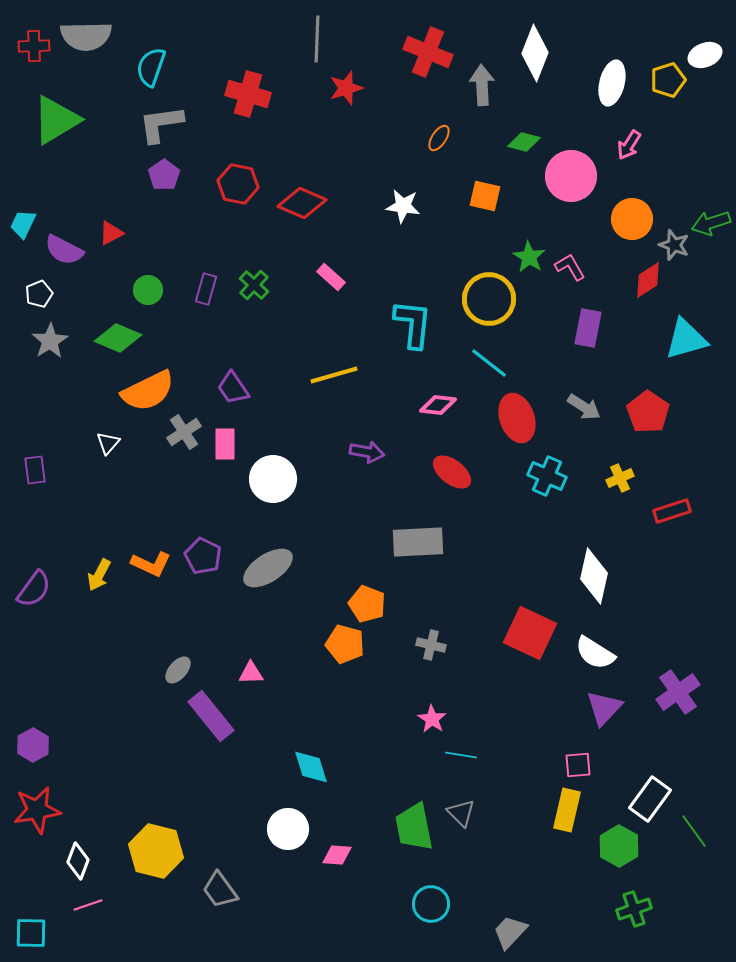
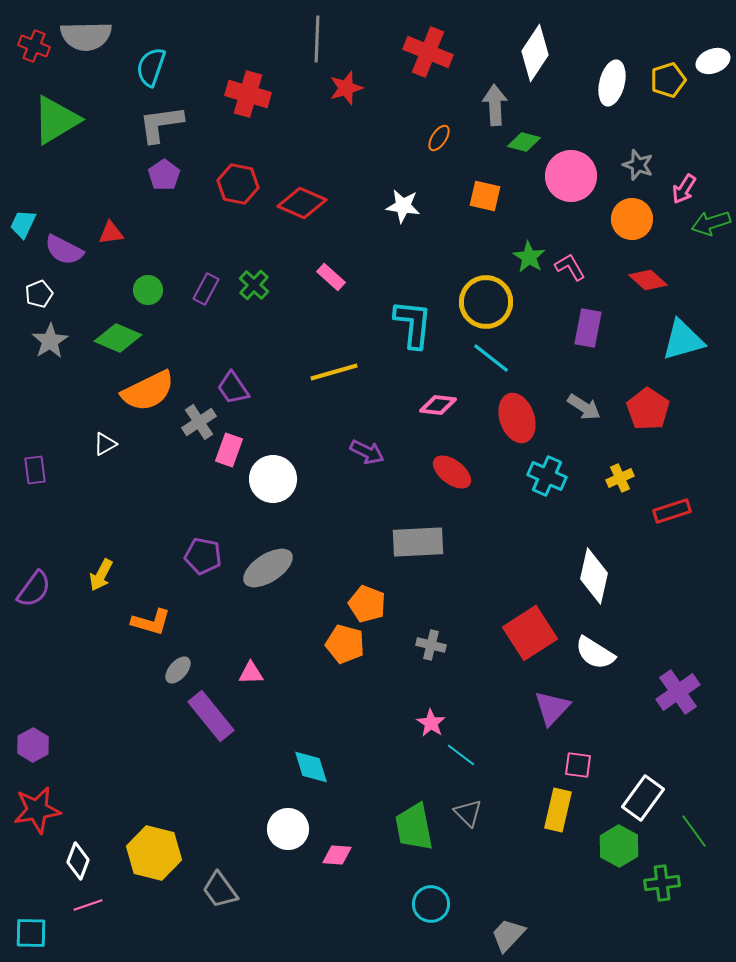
red cross at (34, 46): rotated 24 degrees clockwise
white diamond at (535, 53): rotated 12 degrees clockwise
white ellipse at (705, 55): moved 8 px right, 6 px down
gray arrow at (482, 85): moved 13 px right, 20 px down
pink arrow at (629, 145): moved 55 px right, 44 px down
red triangle at (111, 233): rotated 20 degrees clockwise
gray star at (674, 245): moved 36 px left, 80 px up
red diamond at (648, 280): rotated 75 degrees clockwise
purple rectangle at (206, 289): rotated 12 degrees clockwise
yellow circle at (489, 299): moved 3 px left, 3 px down
cyan triangle at (686, 339): moved 3 px left, 1 px down
cyan line at (489, 363): moved 2 px right, 5 px up
yellow line at (334, 375): moved 3 px up
red pentagon at (648, 412): moved 3 px up
gray cross at (184, 432): moved 15 px right, 10 px up
white triangle at (108, 443): moved 3 px left, 1 px down; rotated 20 degrees clockwise
pink rectangle at (225, 444): moved 4 px right, 6 px down; rotated 20 degrees clockwise
purple arrow at (367, 452): rotated 16 degrees clockwise
purple pentagon at (203, 556): rotated 15 degrees counterclockwise
orange L-shape at (151, 564): moved 58 px down; rotated 9 degrees counterclockwise
yellow arrow at (99, 575): moved 2 px right
red square at (530, 633): rotated 32 degrees clockwise
purple triangle at (604, 708): moved 52 px left
pink star at (432, 719): moved 1 px left, 4 px down
cyan line at (461, 755): rotated 28 degrees clockwise
pink square at (578, 765): rotated 12 degrees clockwise
white rectangle at (650, 799): moved 7 px left, 1 px up
yellow rectangle at (567, 810): moved 9 px left
gray triangle at (461, 813): moved 7 px right
yellow hexagon at (156, 851): moved 2 px left, 2 px down
green cross at (634, 909): moved 28 px right, 26 px up; rotated 12 degrees clockwise
gray trapezoid at (510, 932): moved 2 px left, 3 px down
